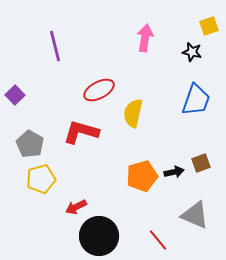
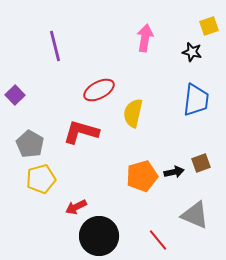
blue trapezoid: rotated 12 degrees counterclockwise
